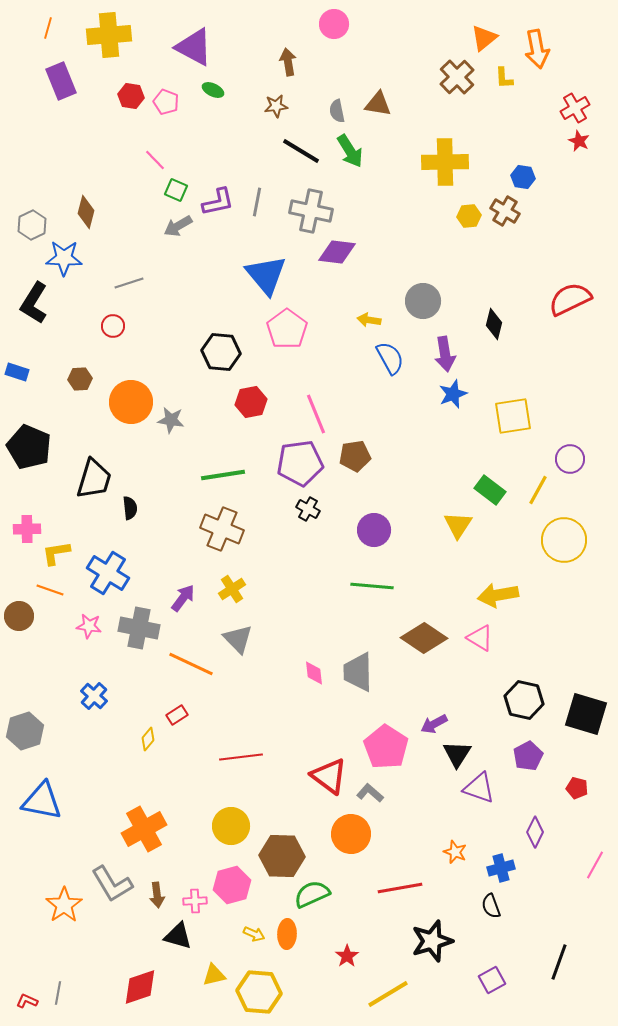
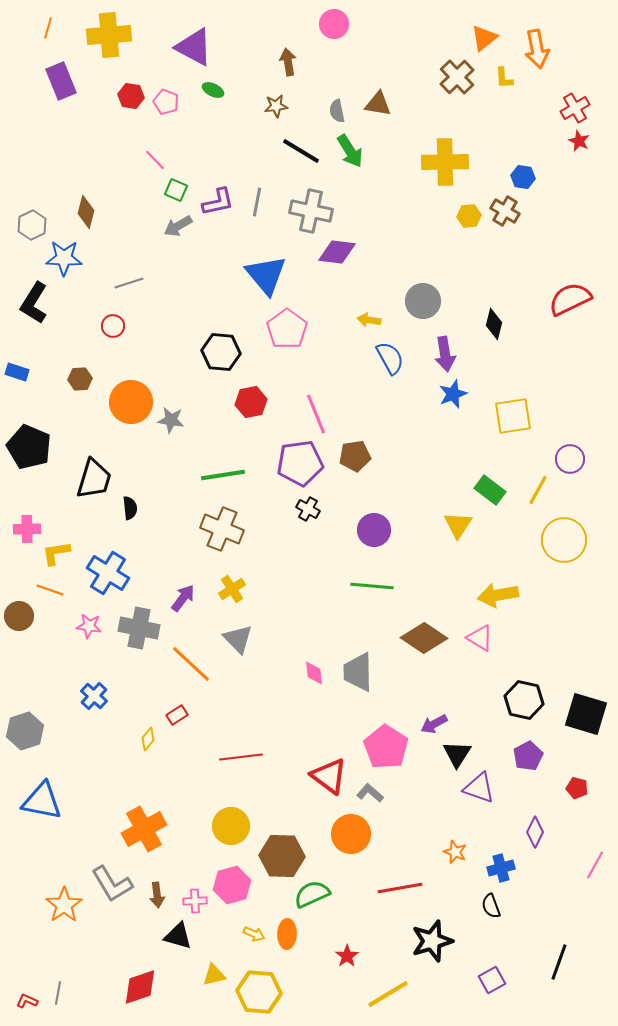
orange line at (191, 664): rotated 18 degrees clockwise
